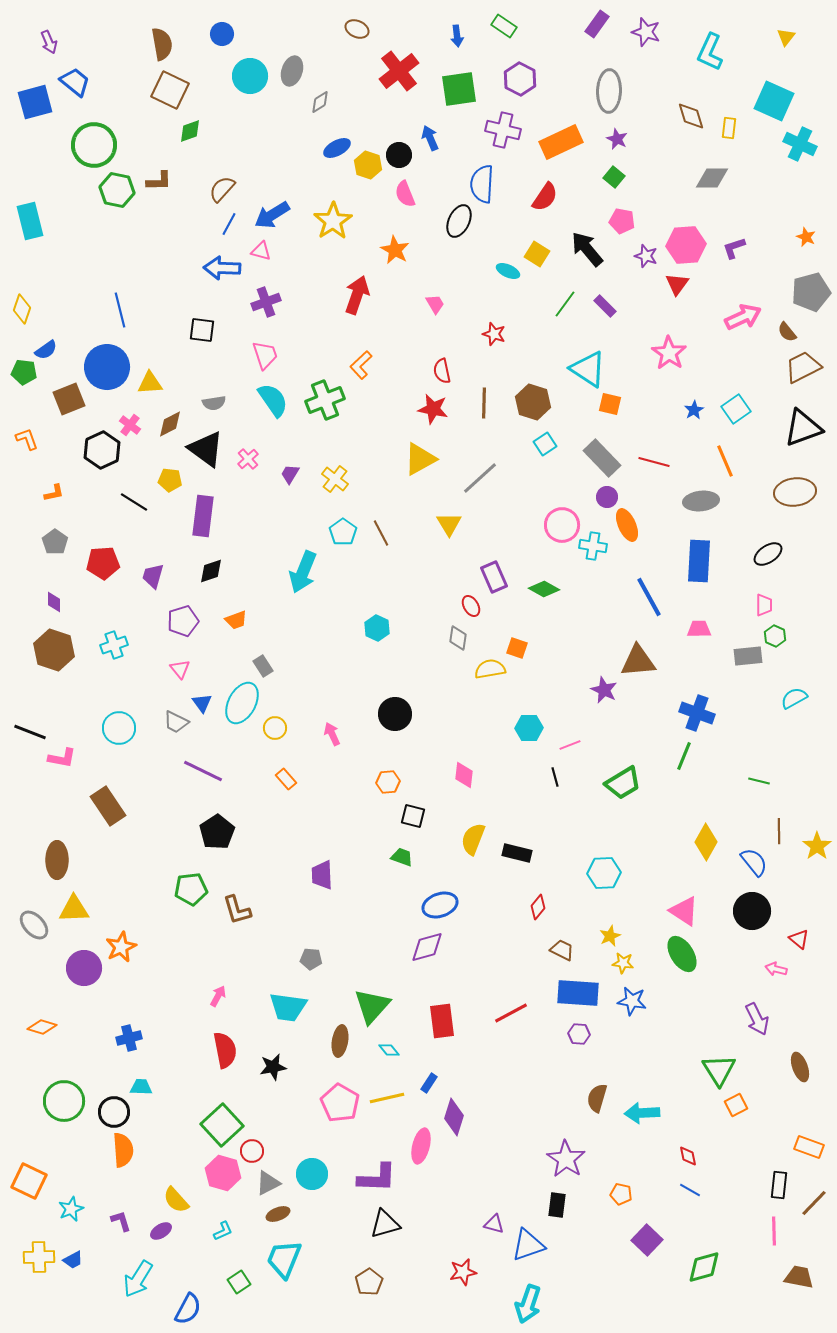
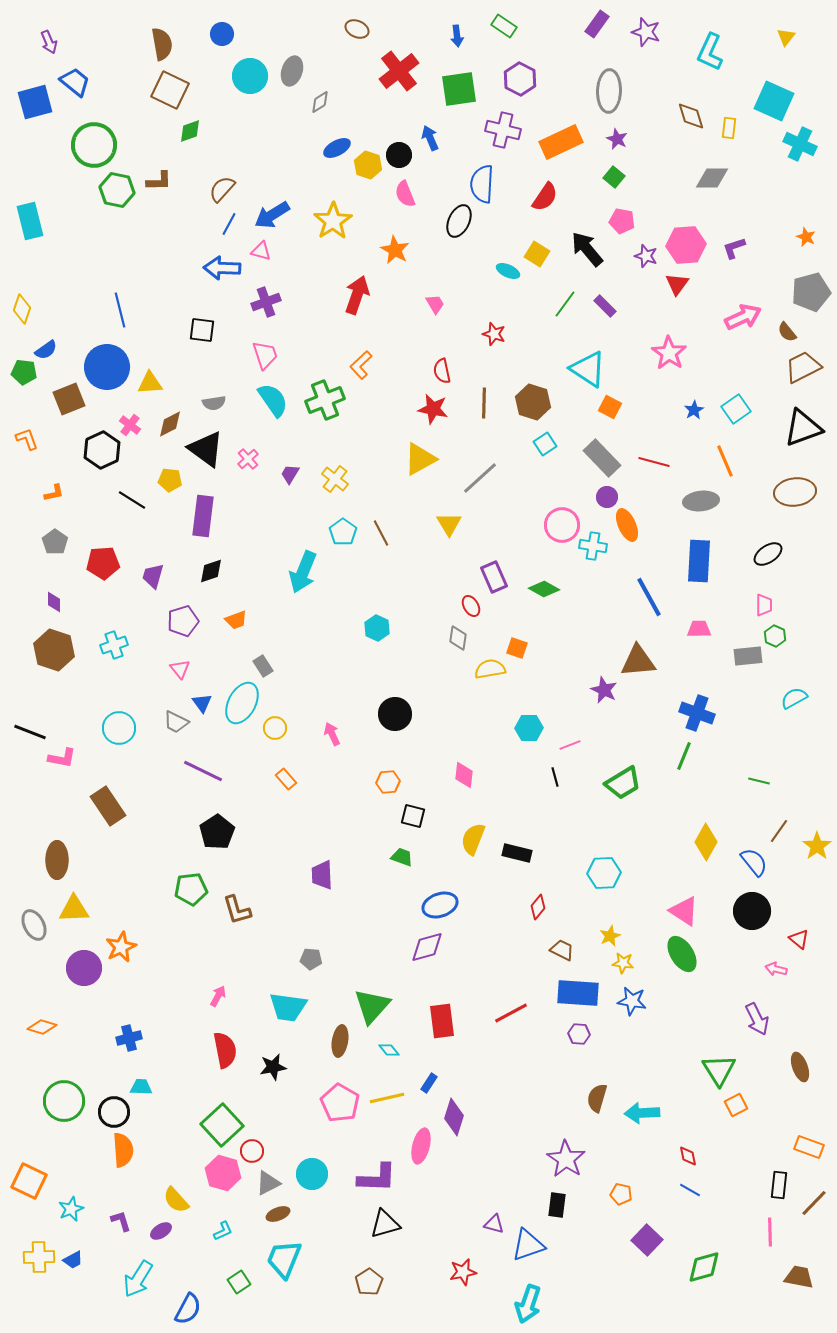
orange square at (610, 404): moved 3 px down; rotated 15 degrees clockwise
black line at (134, 502): moved 2 px left, 2 px up
brown line at (779, 831): rotated 35 degrees clockwise
gray ellipse at (34, 925): rotated 16 degrees clockwise
pink line at (774, 1231): moved 4 px left, 1 px down
